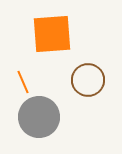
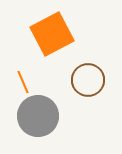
orange square: rotated 24 degrees counterclockwise
gray circle: moved 1 px left, 1 px up
